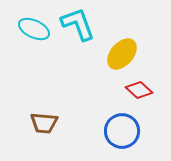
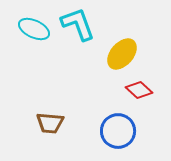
brown trapezoid: moved 6 px right
blue circle: moved 4 px left
